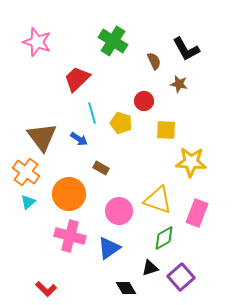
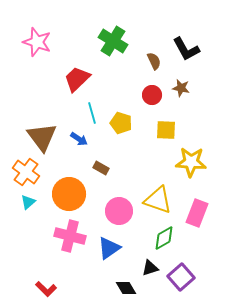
brown star: moved 2 px right, 4 px down
red circle: moved 8 px right, 6 px up
